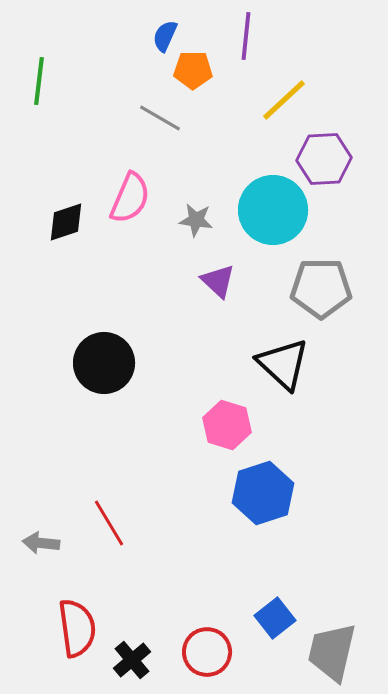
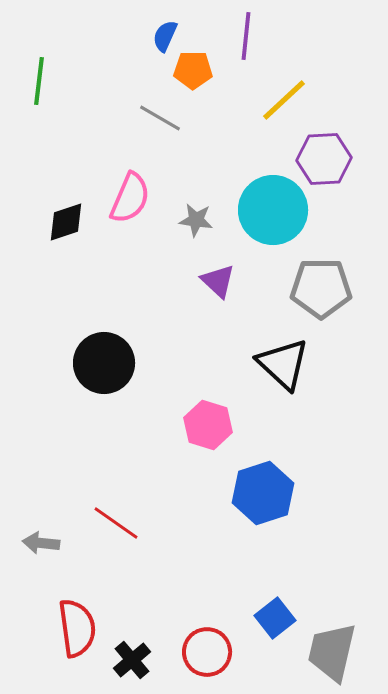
pink hexagon: moved 19 px left
red line: moved 7 px right; rotated 24 degrees counterclockwise
